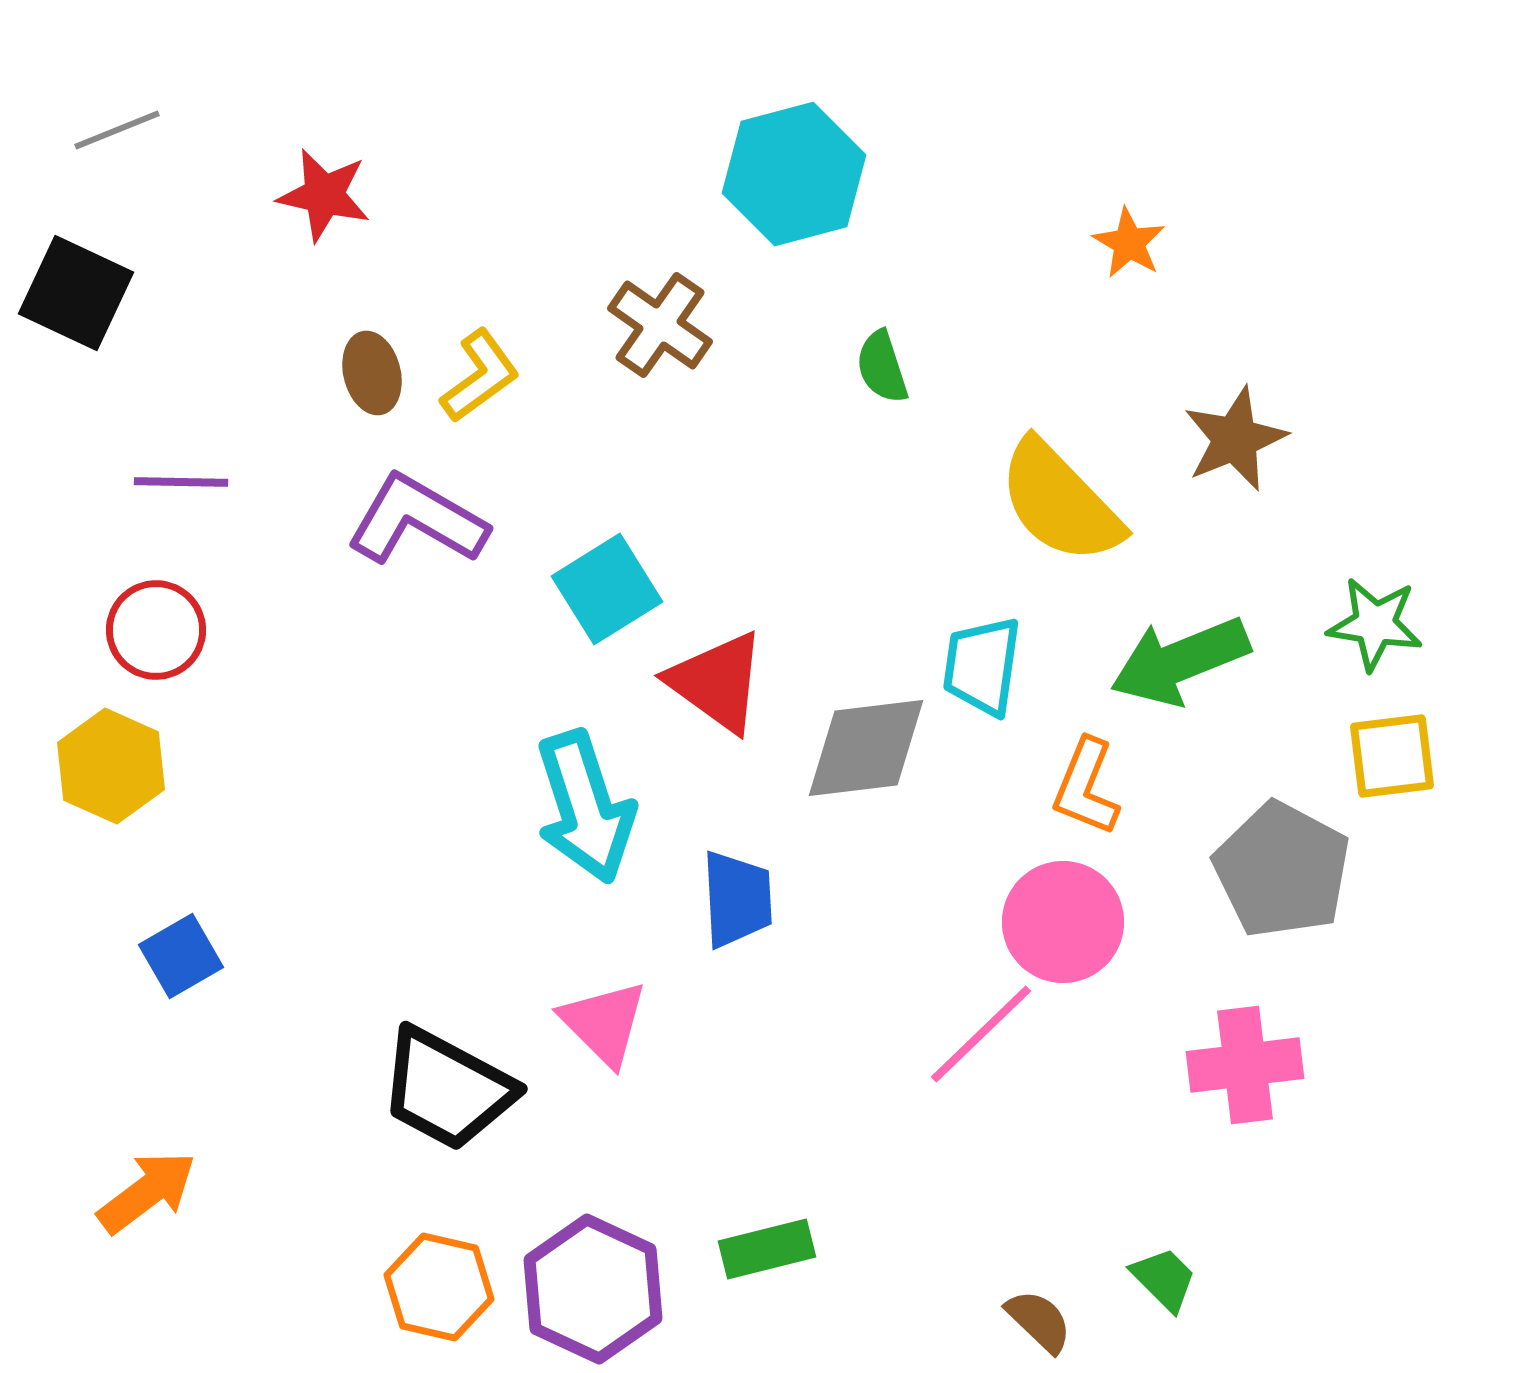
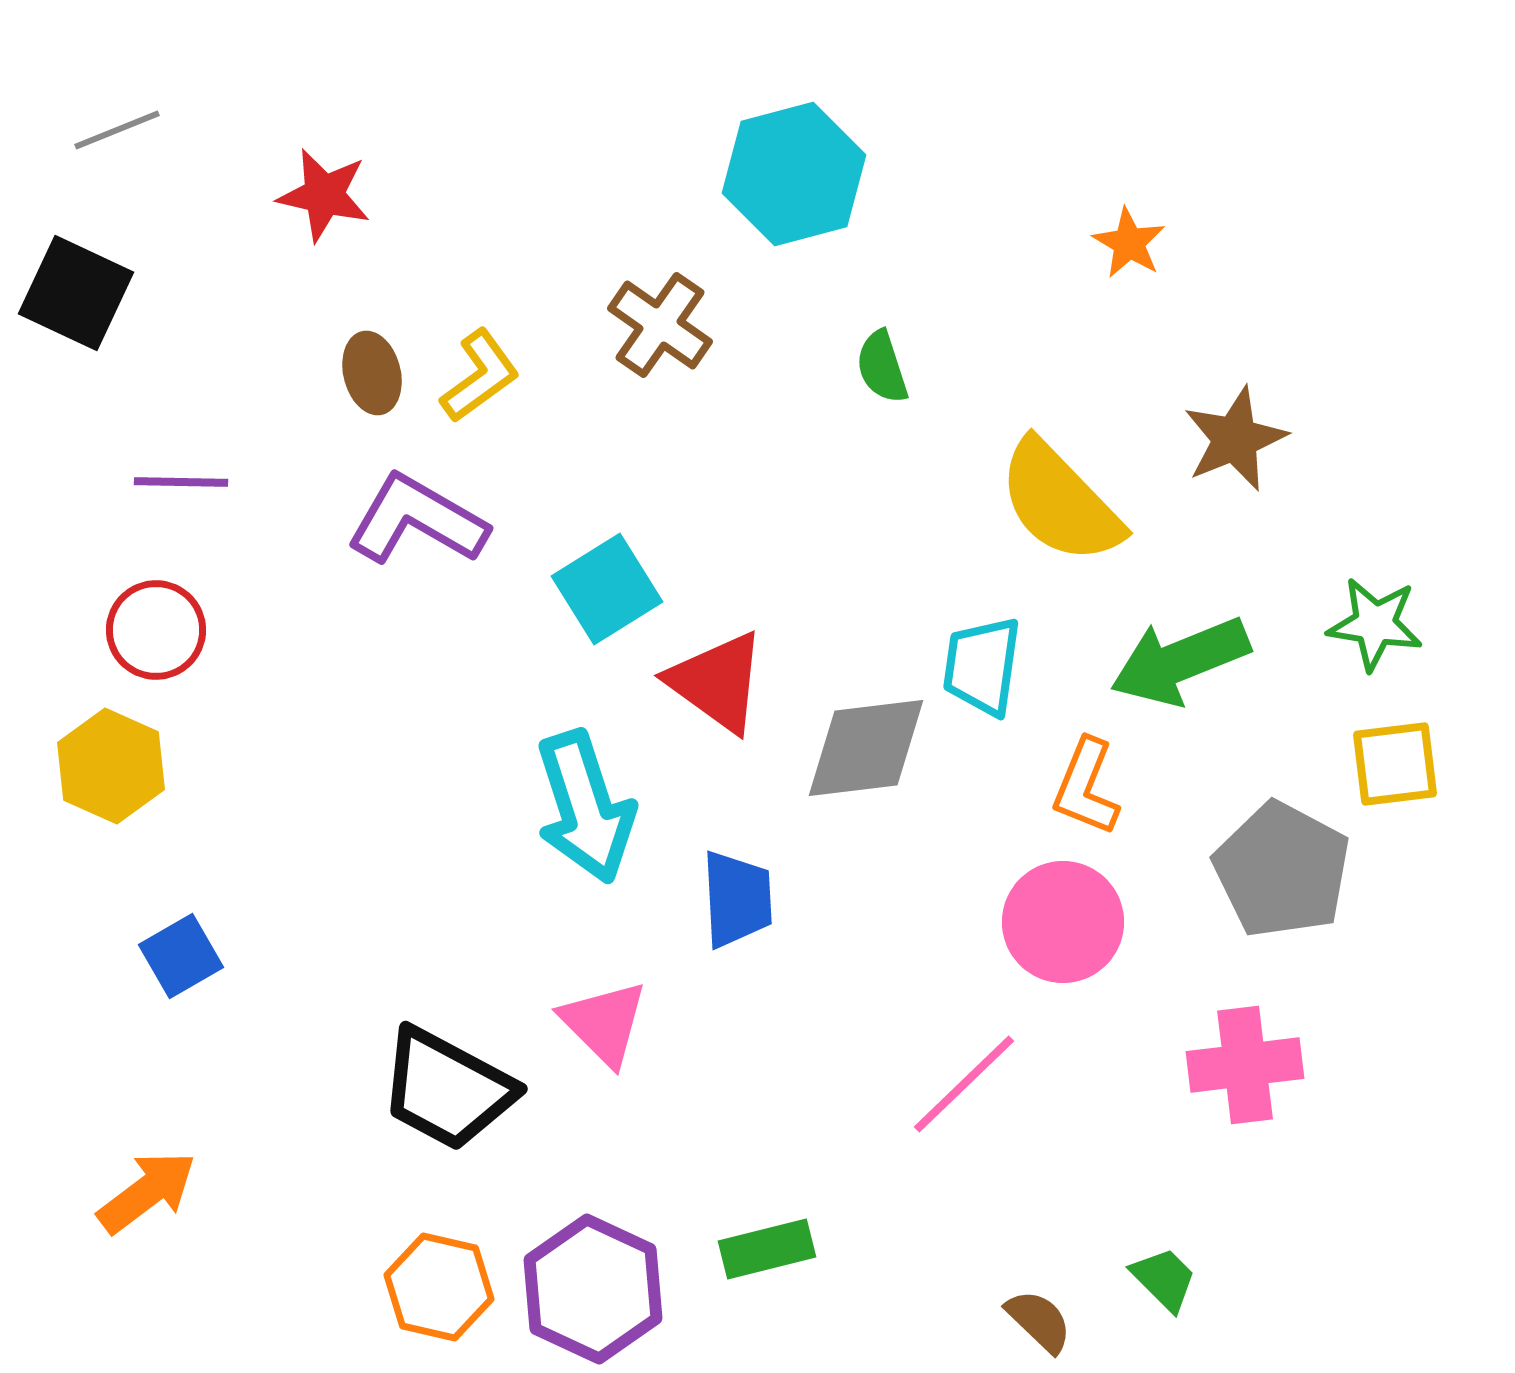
yellow square: moved 3 px right, 8 px down
pink line: moved 17 px left, 50 px down
